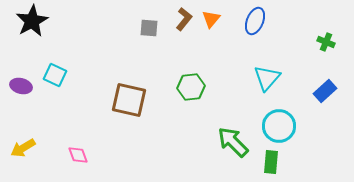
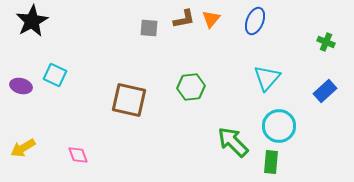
brown L-shape: rotated 40 degrees clockwise
